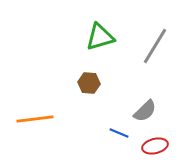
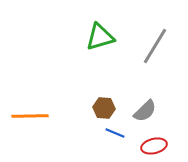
brown hexagon: moved 15 px right, 25 px down
orange line: moved 5 px left, 3 px up; rotated 6 degrees clockwise
blue line: moved 4 px left
red ellipse: moved 1 px left
